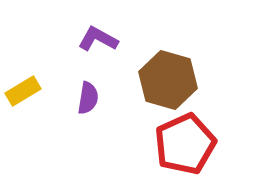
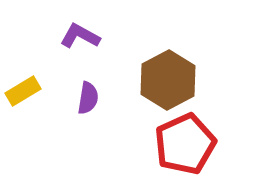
purple L-shape: moved 18 px left, 3 px up
brown hexagon: rotated 16 degrees clockwise
